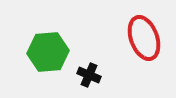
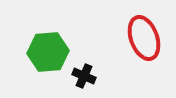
black cross: moved 5 px left, 1 px down
